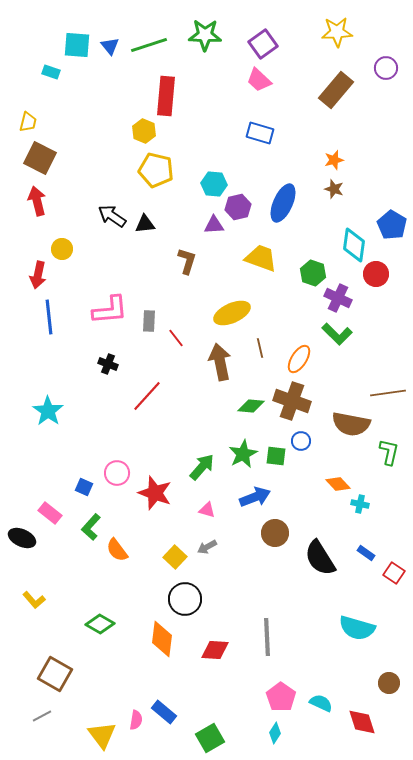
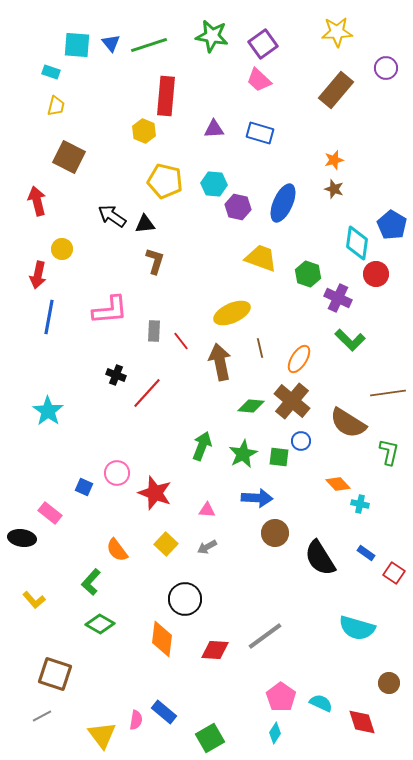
green star at (205, 35): moved 7 px right, 1 px down; rotated 8 degrees clockwise
blue triangle at (110, 46): moved 1 px right, 3 px up
yellow trapezoid at (28, 122): moved 28 px right, 16 px up
brown square at (40, 158): moved 29 px right, 1 px up
yellow pentagon at (156, 170): moved 9 px right, 11 px down
purple hexagon at (238, 207): rotated 25 degrees clockwise
purple triangle at (214, 225): moved 96 px up
cyan diamond at (354, 245): moved 3 px right, 2 px up
brown L-shape at (187, 261): moved 32 px left
green hexagon at (313, 273): moved 5 px left, 1 px down
blue line at (49, 317): rotated 16 degrees clockwise
gray rectangle at (149, 321): moved 5 px right, 10 px down
green L-shape at (337, 334): moved 13 px right, 6 px down
red line at (176, 338): moved 5 px right, 3 px down
black cross at (108, 364): moved 8 px right, 11 px down
red line at (147, 396): moved 3 px up
brown cross at (292, 401): rotated 21 degrees clockwise
brown semicircle at (351, 424): moved 3 px left, 1 px up; rotated 21 degrees clockwise
green square at (276, 456): moved 3 px right, 1 px down
green arrow at (202, 467): moved 21 px up; rotated 20 degrees counterclockwise
blue arrow at (255, 497): moved 2 px right, 1 px down; rotated 24 degrees clockwise
pink triangle at (207, 510): rotated 12 degrees counterclockwise
green L-shape at (91, 527): moved 55 px down
black ellipse at (22, 538): rotated 16 degrees counterclockwise
yellow square at (175, 557): moved 9 px left, 13 px up
gray line at (267, 637): moved 2 px left, 1 px up; rotated 57 degrees clockwise
brown square at (55, 674): rotated 12 degrees counterclockwise
